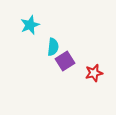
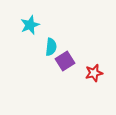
cyan semicircle: moved 2 px left
